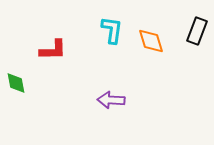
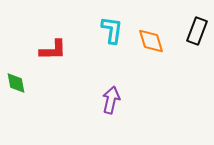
purple arrow: rotated 100 degrees clockwise
